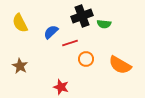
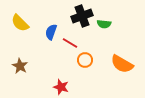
yellow semicircle: rotated 18 degrees counterclockwise
blue semicircle: rotated 28 degrees counterclockwise
red line: rotated 49 degrees clockwise
orange circle: moved 1 px left, 1 px down
orange semicircle: moved 2 px right, 1 px up
